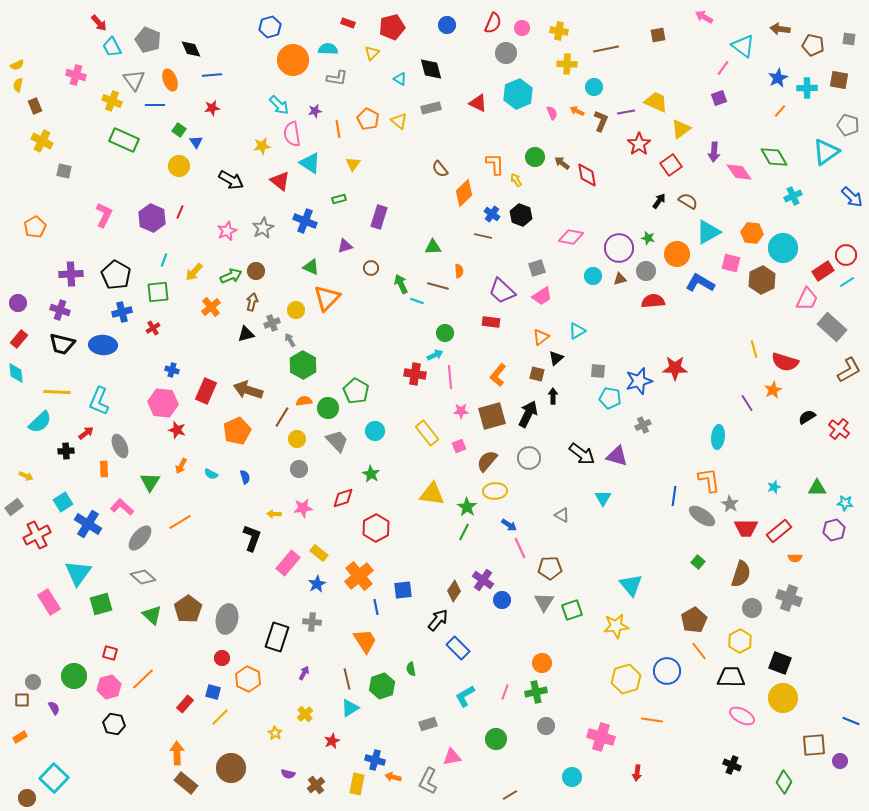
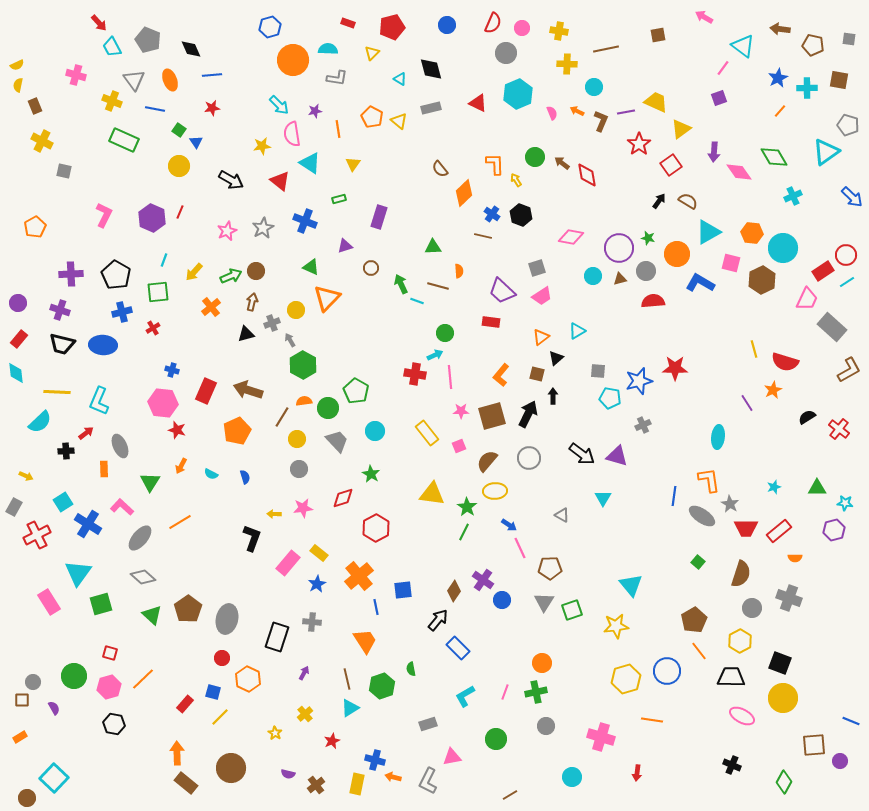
blue line at (155, 105): moved 4 px down; rotated 12 degrees clockwise
orange pentagon at (368, 119): moved 4 px right, 2 px up
orange L-shape at (498, 375): moved 3 px right
gray rectangle at (14, 507): rotated 24 degrees counterclockwise
